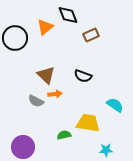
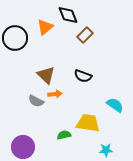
brown rectangle: moved 6 px left; rotated 21 degrees counterclockwise
